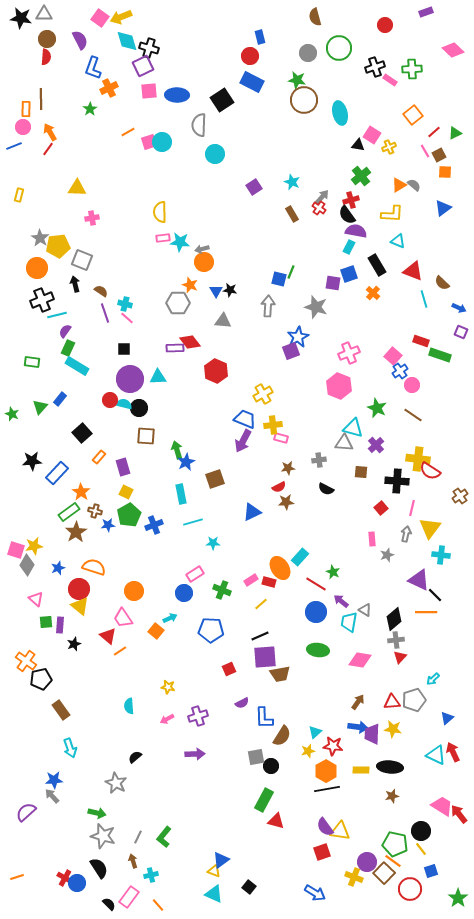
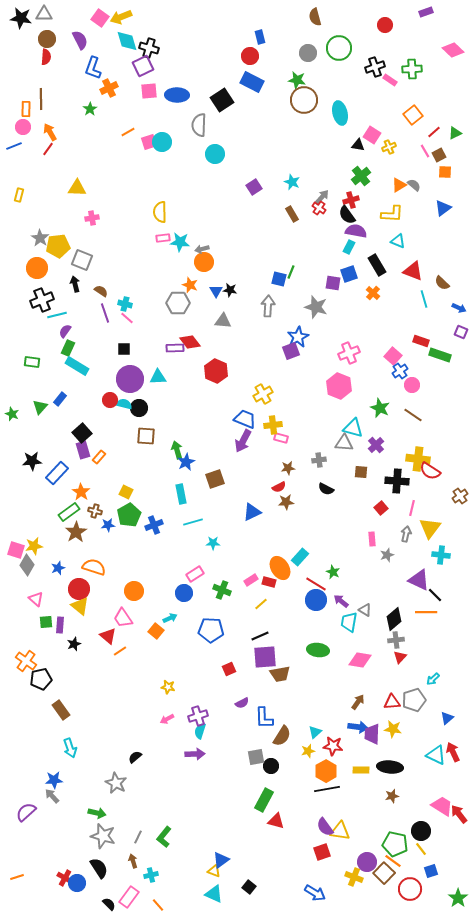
green star at (377, 408): moved 3 px right
purple rectangle at (123, 467): moved 40 px left, 17 px up
blue circle at (316, 612): moved 12 px up
cyan semicircle at (129, 706): moved 71 px right, 25 px down; rotated 21 degrees clockwise
